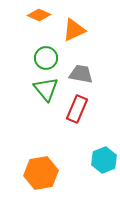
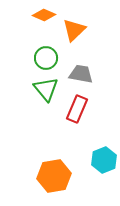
orange diamond: moved 5 px right
orange triangle: rotated 20 degrees counterclockwise
orange hexagon: moved 13 px right, 3 px down
